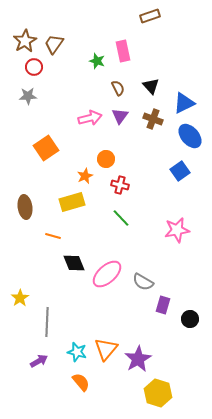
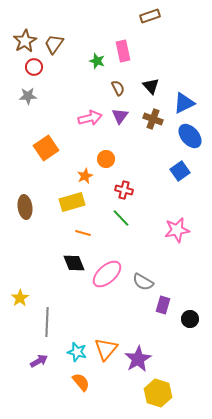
red cross: moved 4 px right, 5 px down
orange line: moved 30 px right, 3 px up
